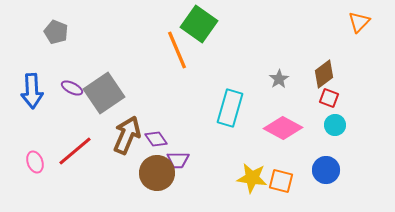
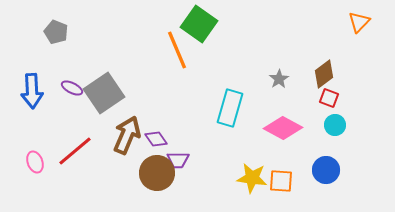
orange square: rotated 10 degrees counterclockwise
